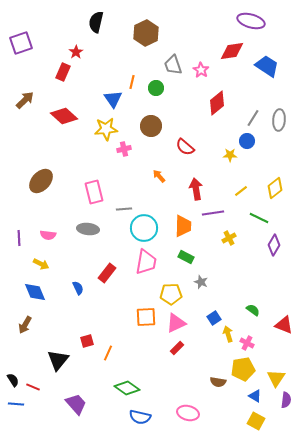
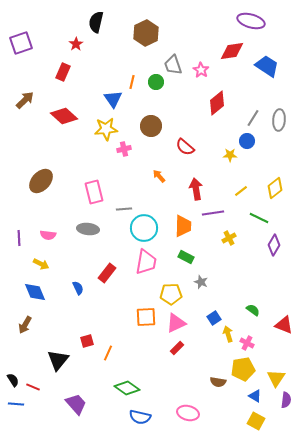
red star at (76, 52): moved 8 px up
green circle at (156, 88): moved 6 px up
